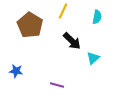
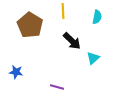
yellow line: rotated 28 degrees counterclockwise
blue star: moved 1 px down
purple line: moved 2 px down
